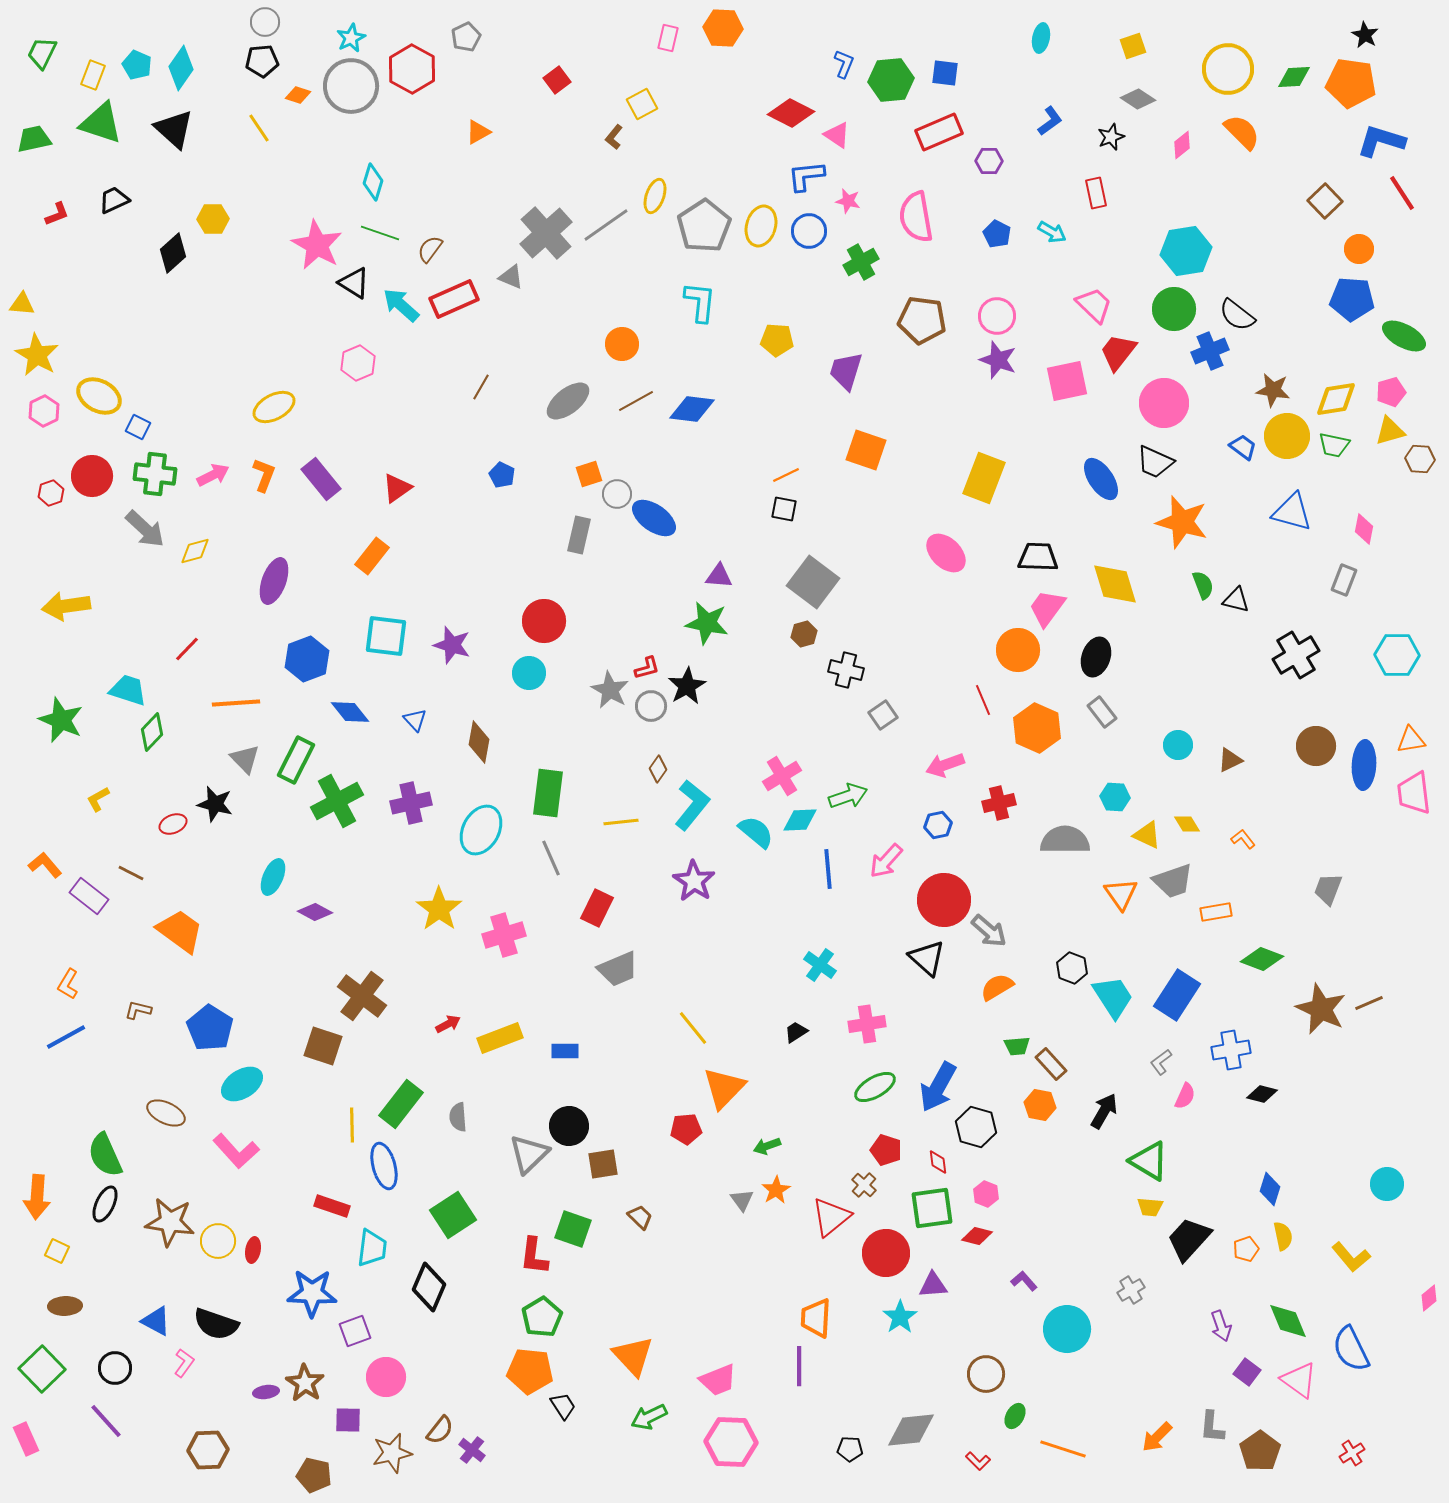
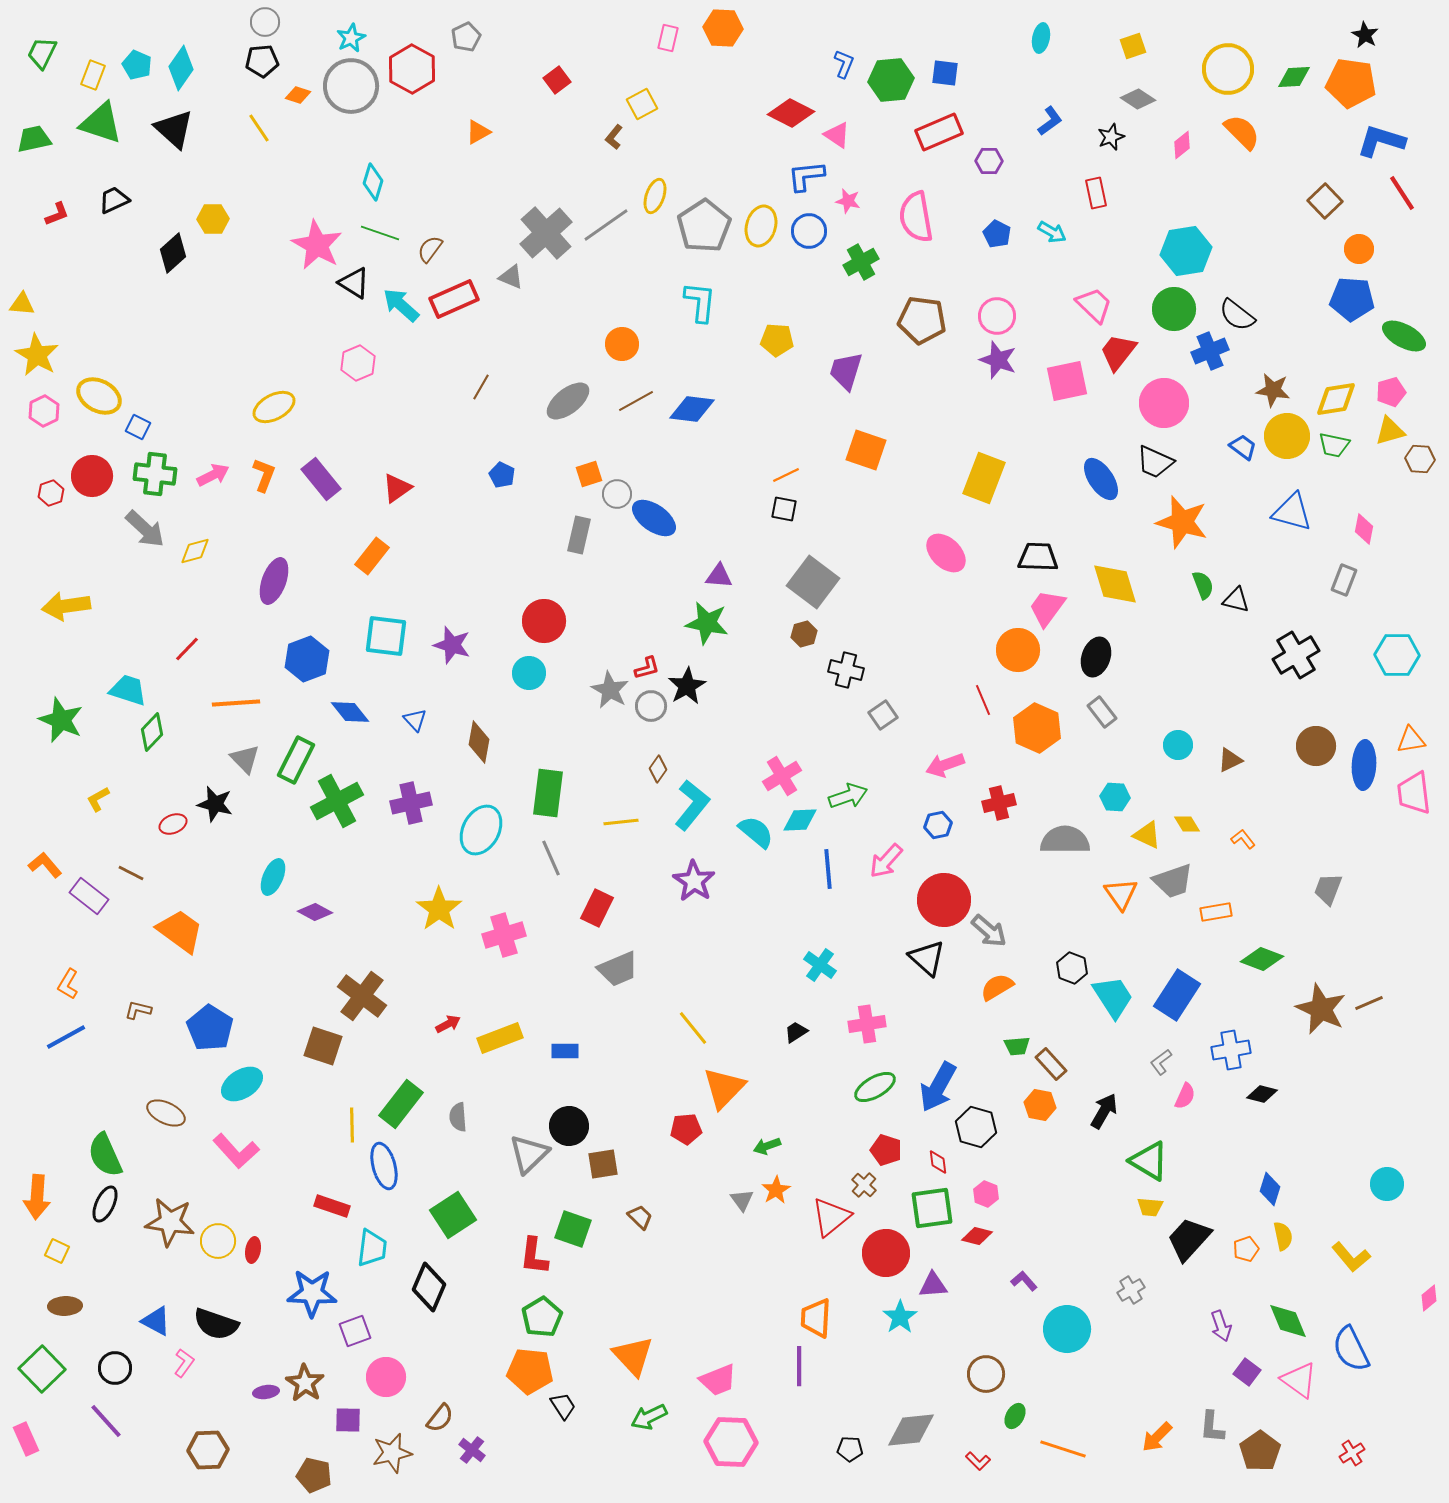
brown semicircle at (440, 1430): moved 12 px up
